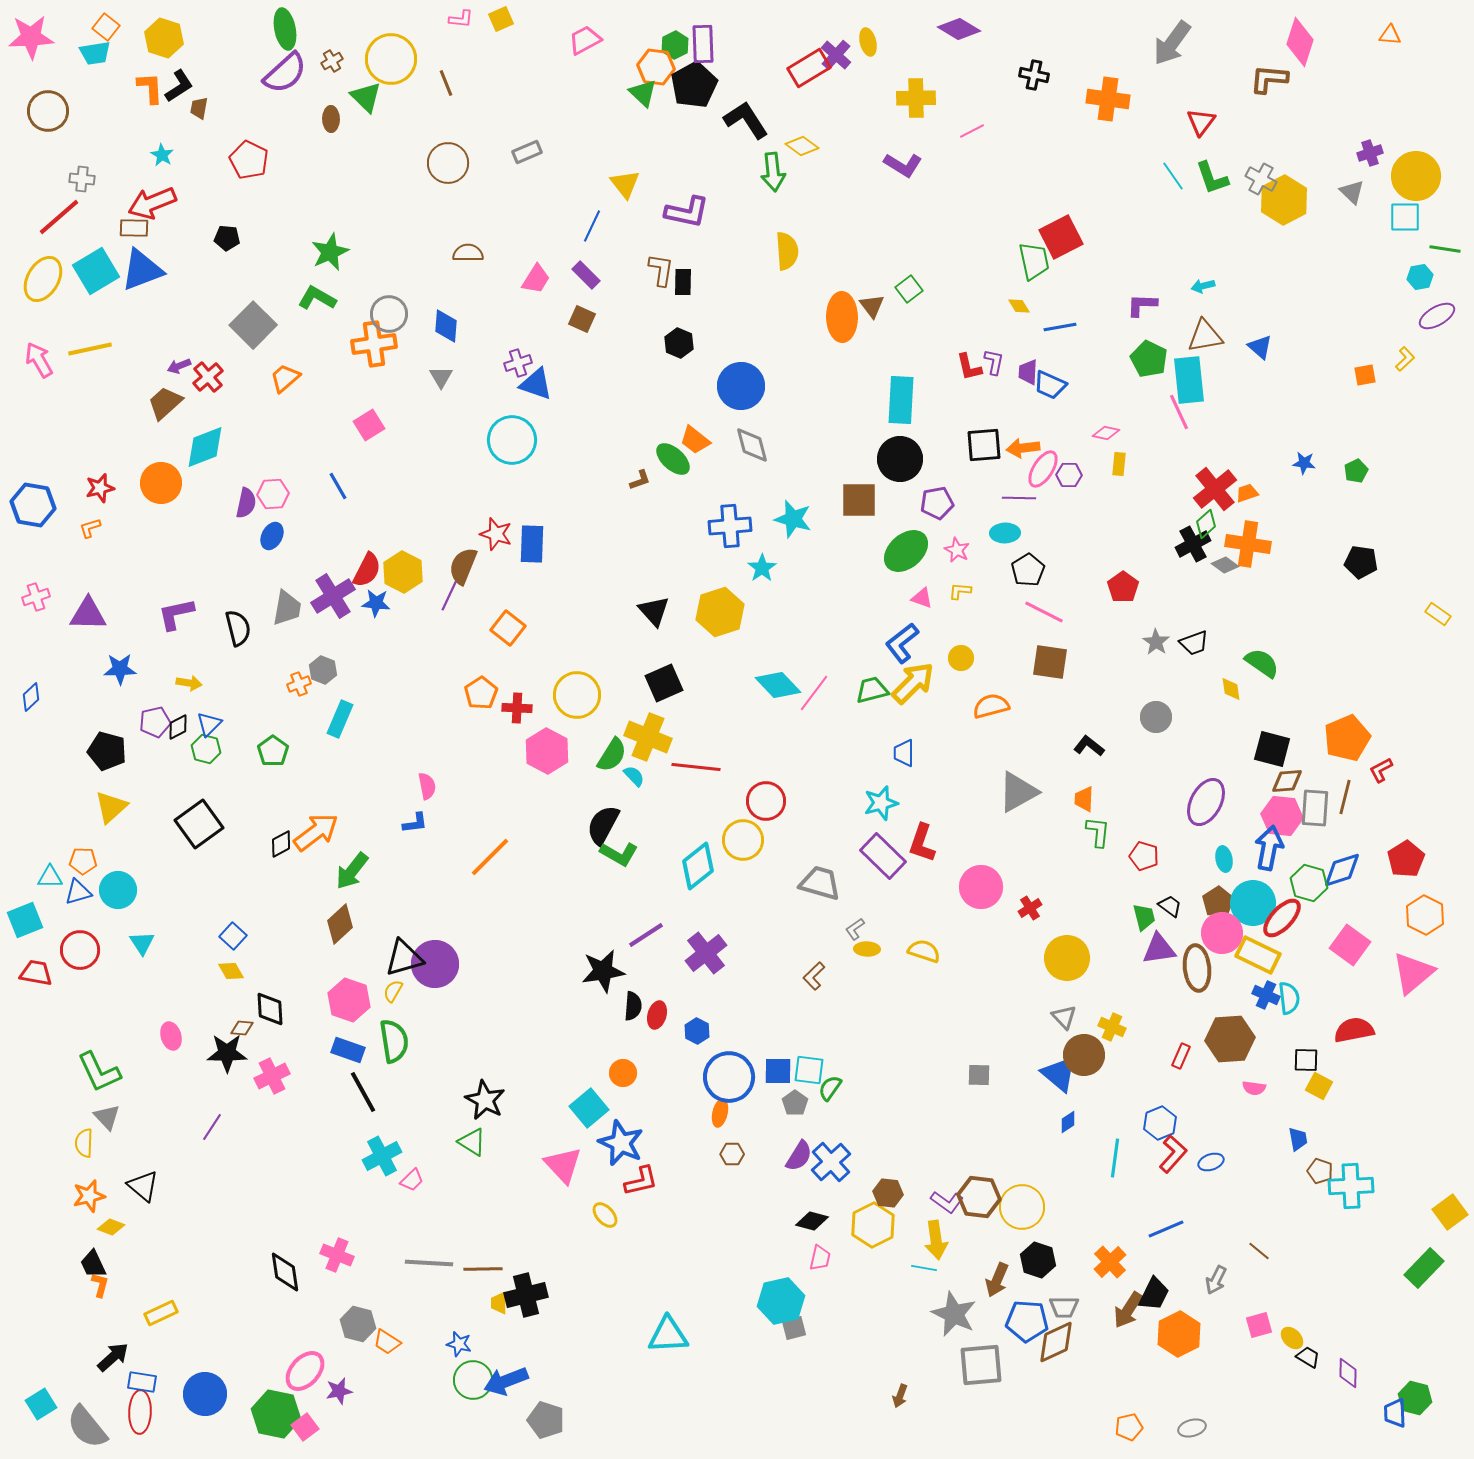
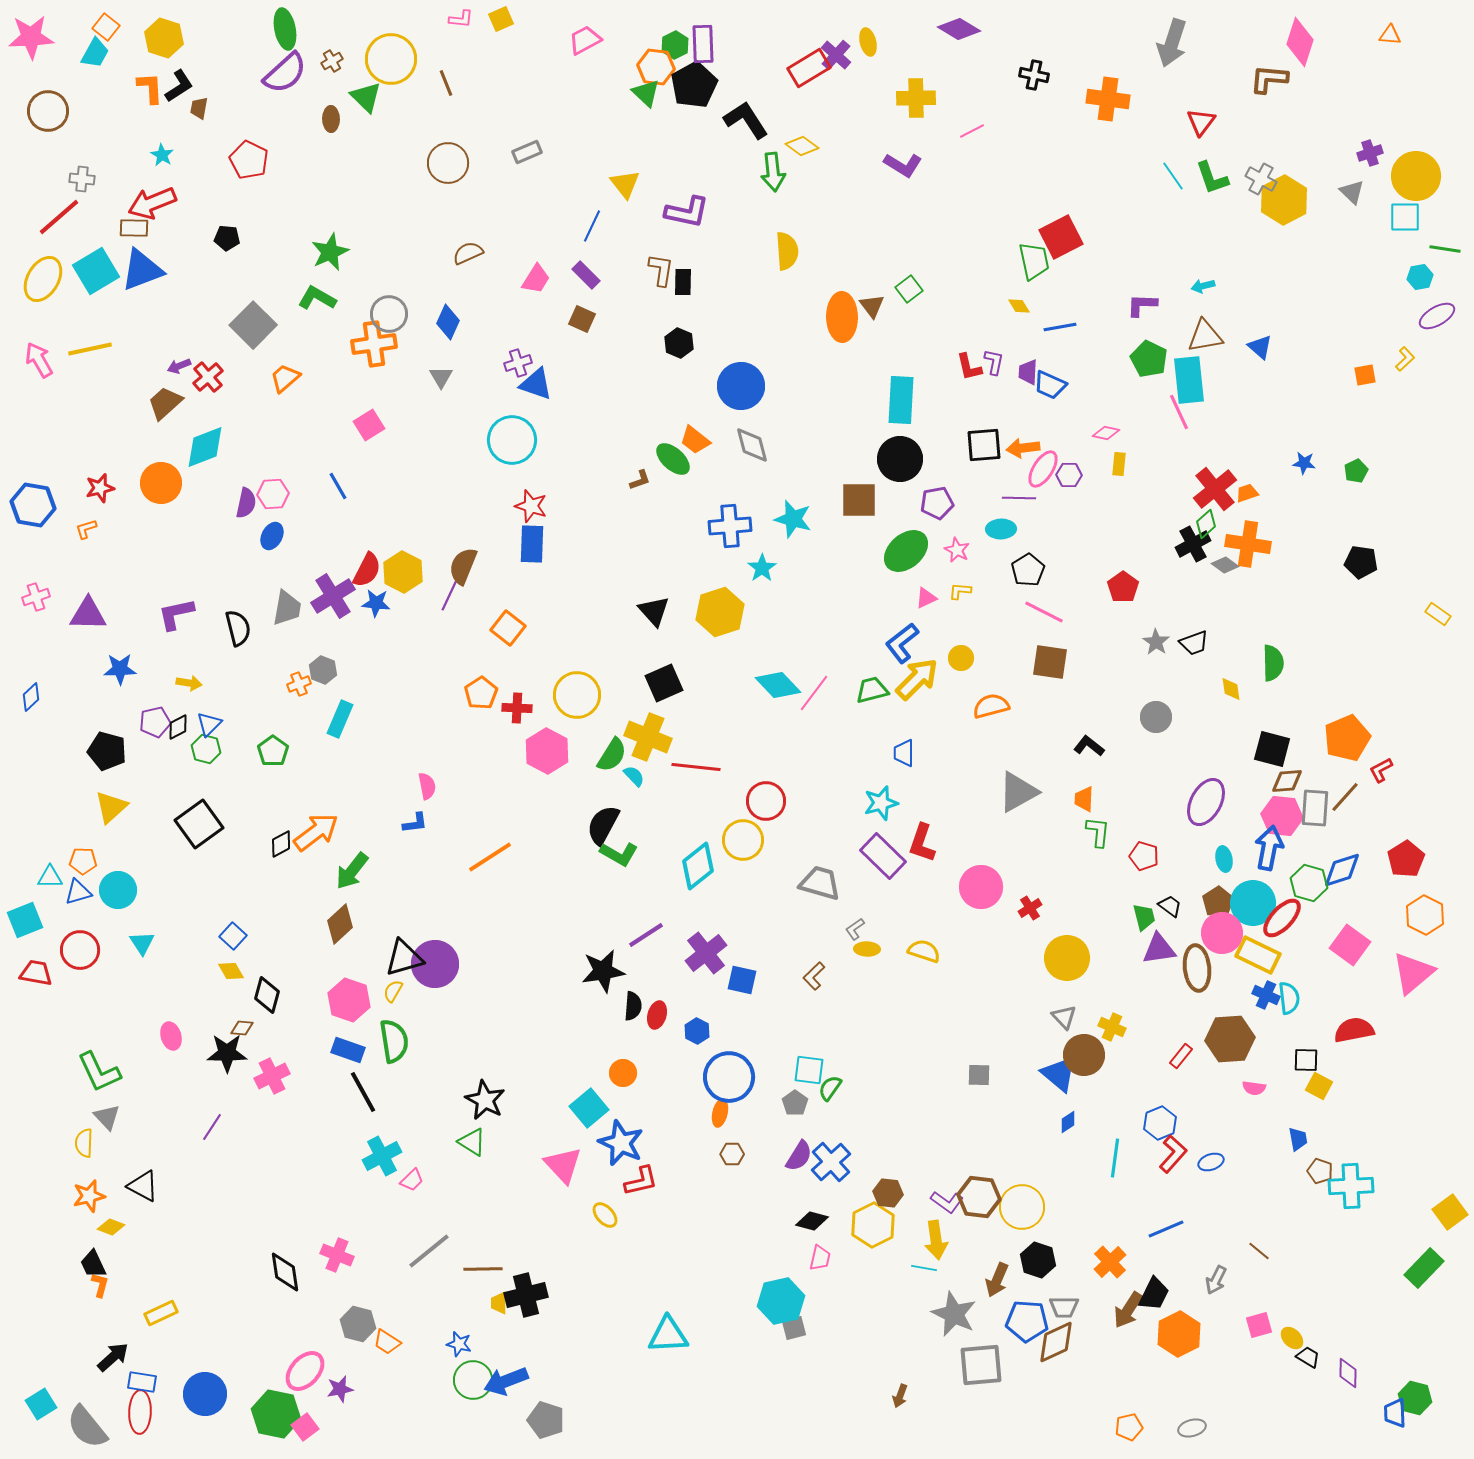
gray arrow at (1172, 43): rotated 18 degrees counterclockwise
cyan trapezoid at (95, 53): rotated 52 degrees counterclockwise
green triangle at (643, 93): moved 3 px right
brown semicircle at (468, 253): rotated 24 degrees counterclockwise
blue diamond at (446, 326): moved 2 px right, 4 px up; rotated 20 degrees clockwise
orange L-shape at (90, 528): moved 4 px left, 1 px down
cyan ellipse at (1005, 533): moved 4 px left, 4 px up
red star at (496, 534): moved 35 px right, 28 px up
pink triangle at (922, 598): moved 4 px right; rotated 45 degrees counterclockwise
green semicircle at (1262, 663): moved 11 px right; rotated 54 degrees clockwise
yellow arrow at (913, 683): moved 4 px right, 4 px up
brown line at (1345, 797): rotated 28 degrees clockwise
orange line at (490, 857): rotated 12 degrees clockwise
black diamond at (270, 1009): moved 3 px left, 14 px up; rotated 18 degrees clockwise
red rectangle at (1181, 1056): rotated 15 degrees clockwise
blue square at (778, 1071): moved 36 px left, 91 px up; rotated 12 degrees clockwise
black triangle at (143, 1186): rotated 12 degrees counterclockwise
gray line at (429, 1263): moved 12 px up; rotated 42 degrees counterclockwise
purple star at (339, 1391): moved 1 px right, 2 px up
